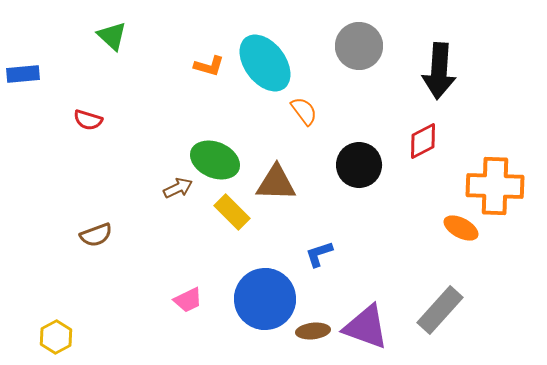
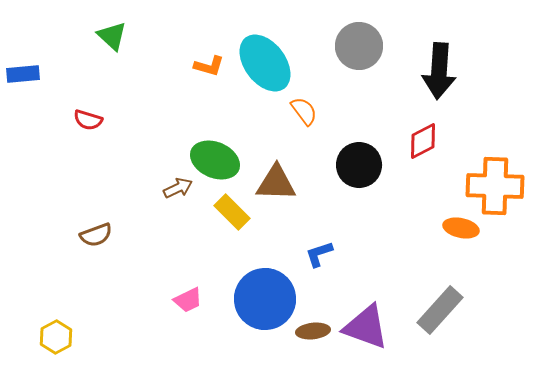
orange ellipse: rotated 16 degrees counterclockwise
